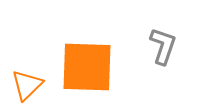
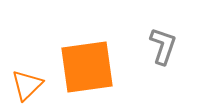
orange square: rotated 10 degrees counterclockwise
